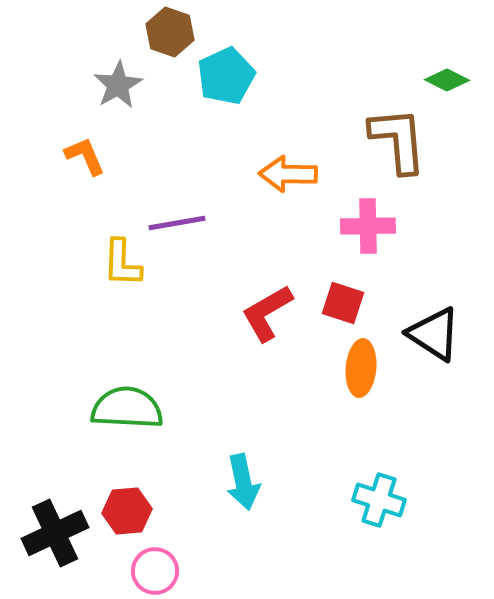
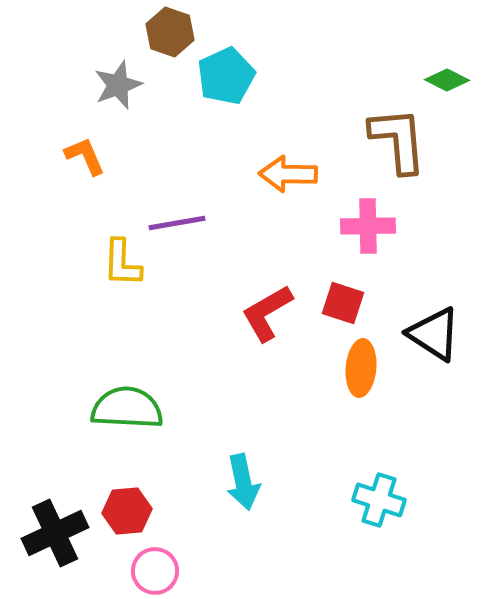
gray star: rotated 9 degrees clockwise
